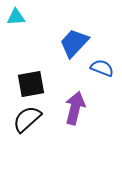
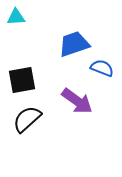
blue trapezoid: moved 1 px down; rotated 28 degrees clockwise
black square: moved 9 px left, 4 px up
purple arrow: moved 2 px right, 7 px up; rotated 112 degrees clockwise
